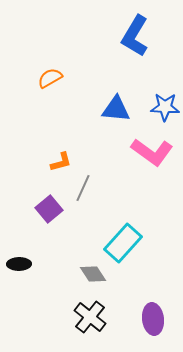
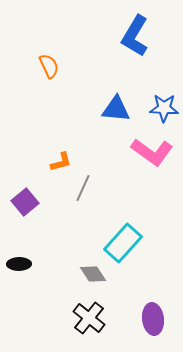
orange semicircle: moved 1 px left, 12 px up; rotated 95 degrees clockwise
blue star: moved 1 px left, 1 px down
purple square: moved 24 px left, 7 px up
black cross: moved 1 px left, 1 px down
